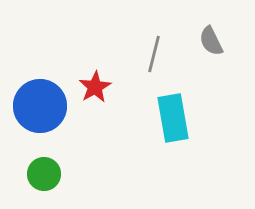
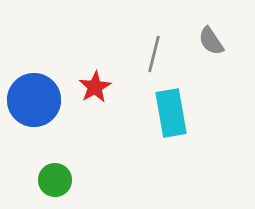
gray semicircle: rotated 8 degrees counterclockwise
blue circle: moved 6 px left, 6 px up
cyan rectangle: moved 2 px left, 5 px up
green circle: moved 11 px right, 6 px down
